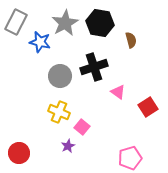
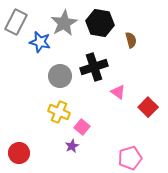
gray star: moved 1 px left
red square: rotated 12 degrees counterclockwise
purple star: moved 4 px right
